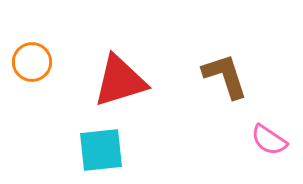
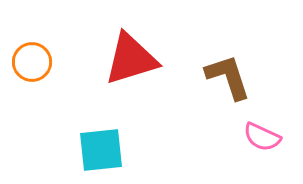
brown L-shape: moved 3 px right, 1 px down
red triangle: moved 11 px right, 22 px up
pink semicircle: moved 7 px left, 3 px up; rotated 9 degrees counterclockwise
